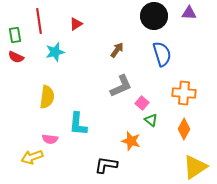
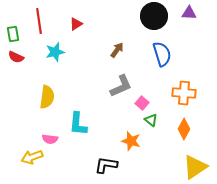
green rectangle: moved 2 px left, 1 px up
